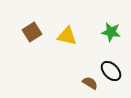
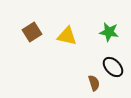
green star: moved 2 px left
black ellipse: moved 2 px right, 4 px up
brown semicircle: moved 4 px right; rotated 42 degrees clockwise
